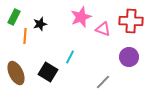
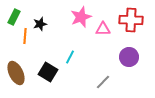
red cross: moved 1 px up
pink triangle: rotated 21 degrees counterclockwise
